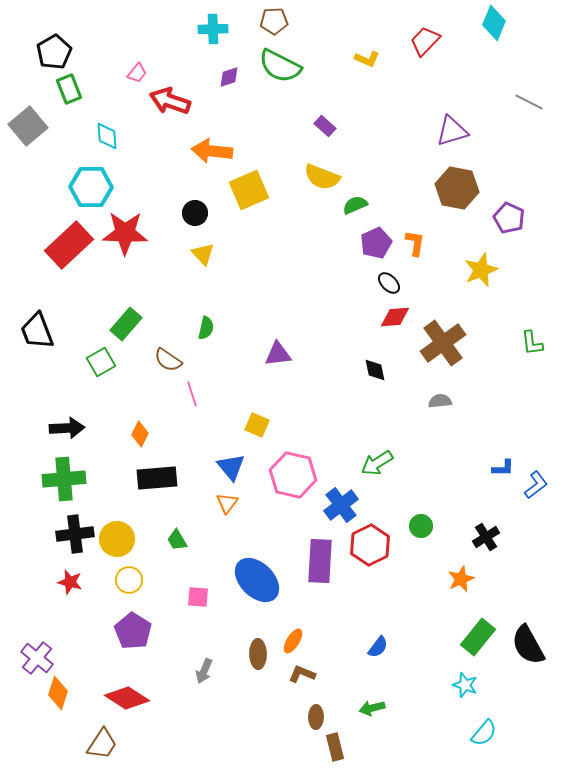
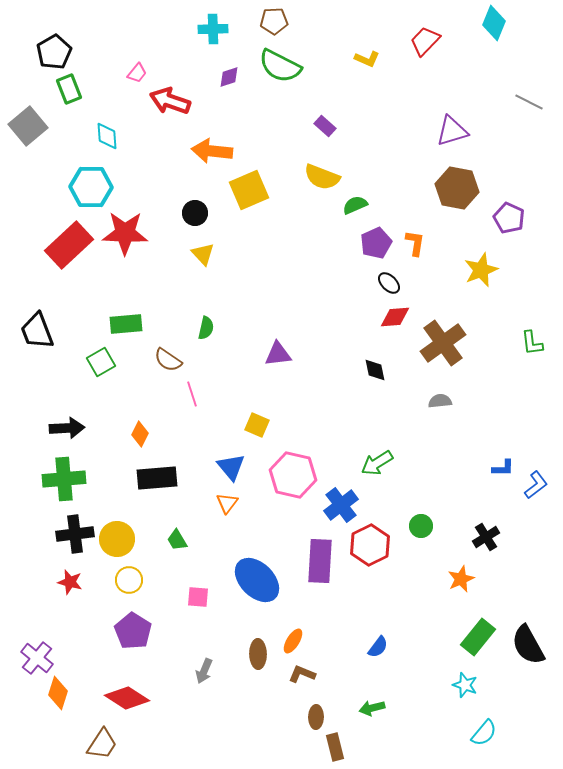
green rectangle at (126, 324): rotated 44 degrees clockwise
